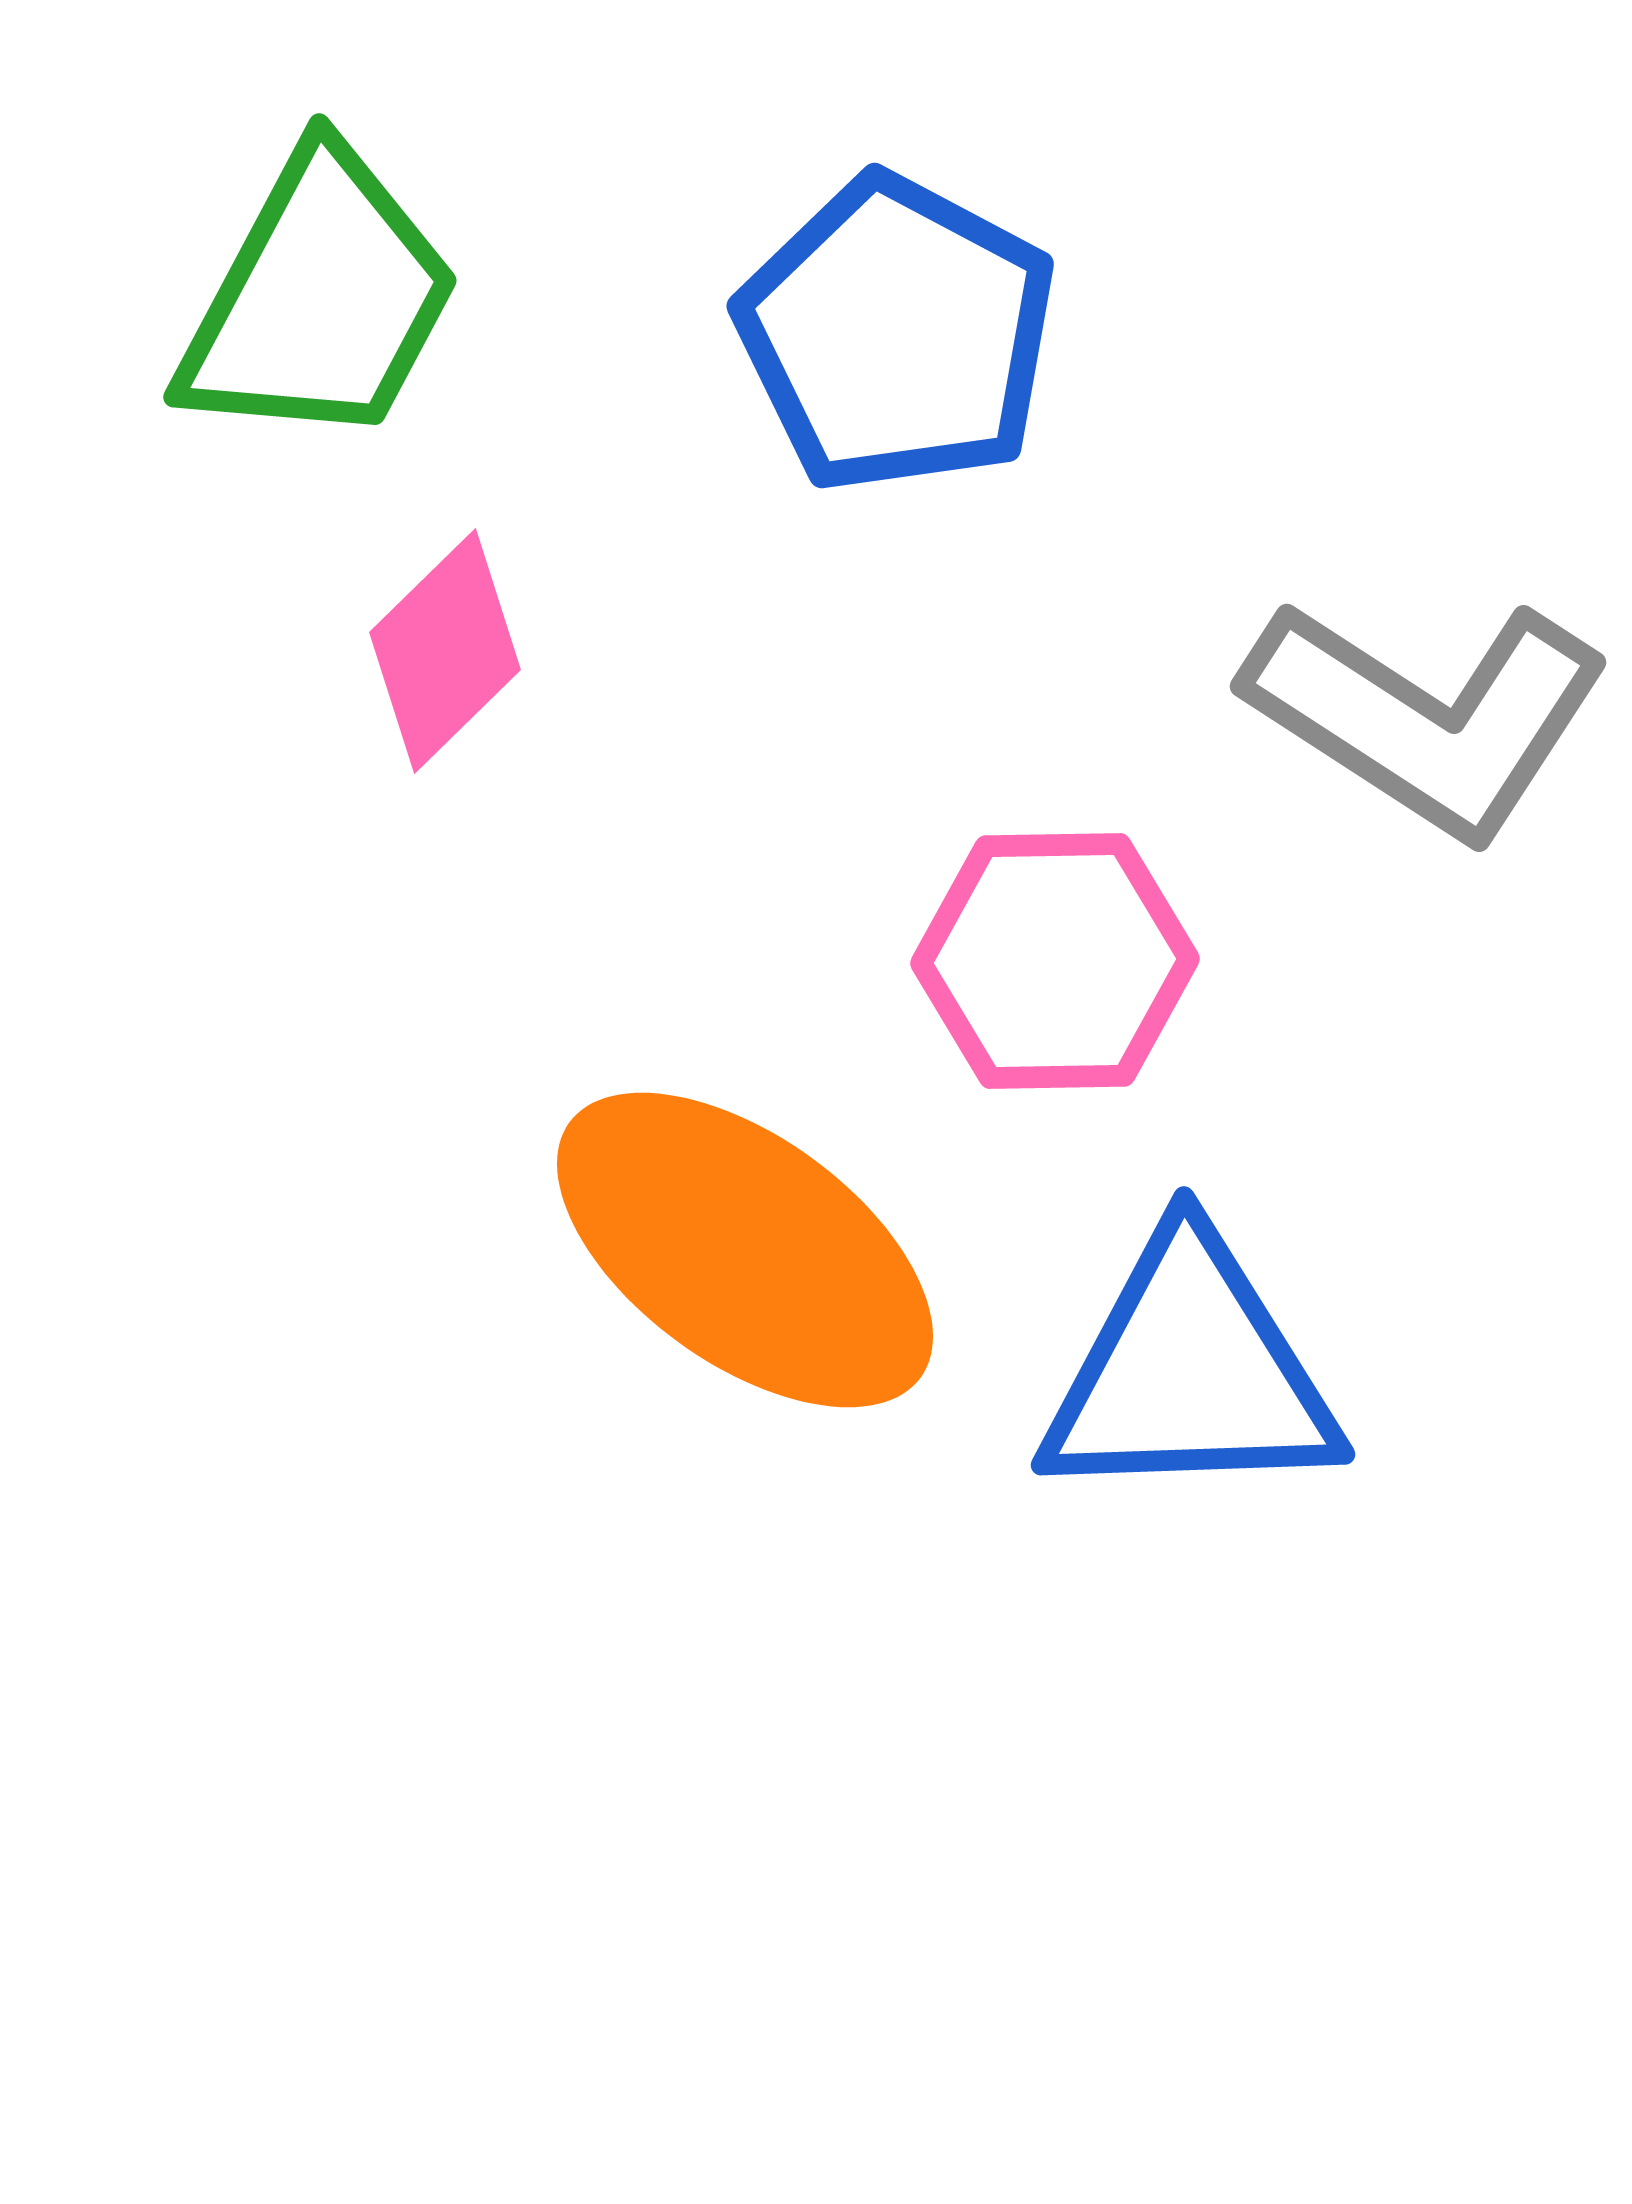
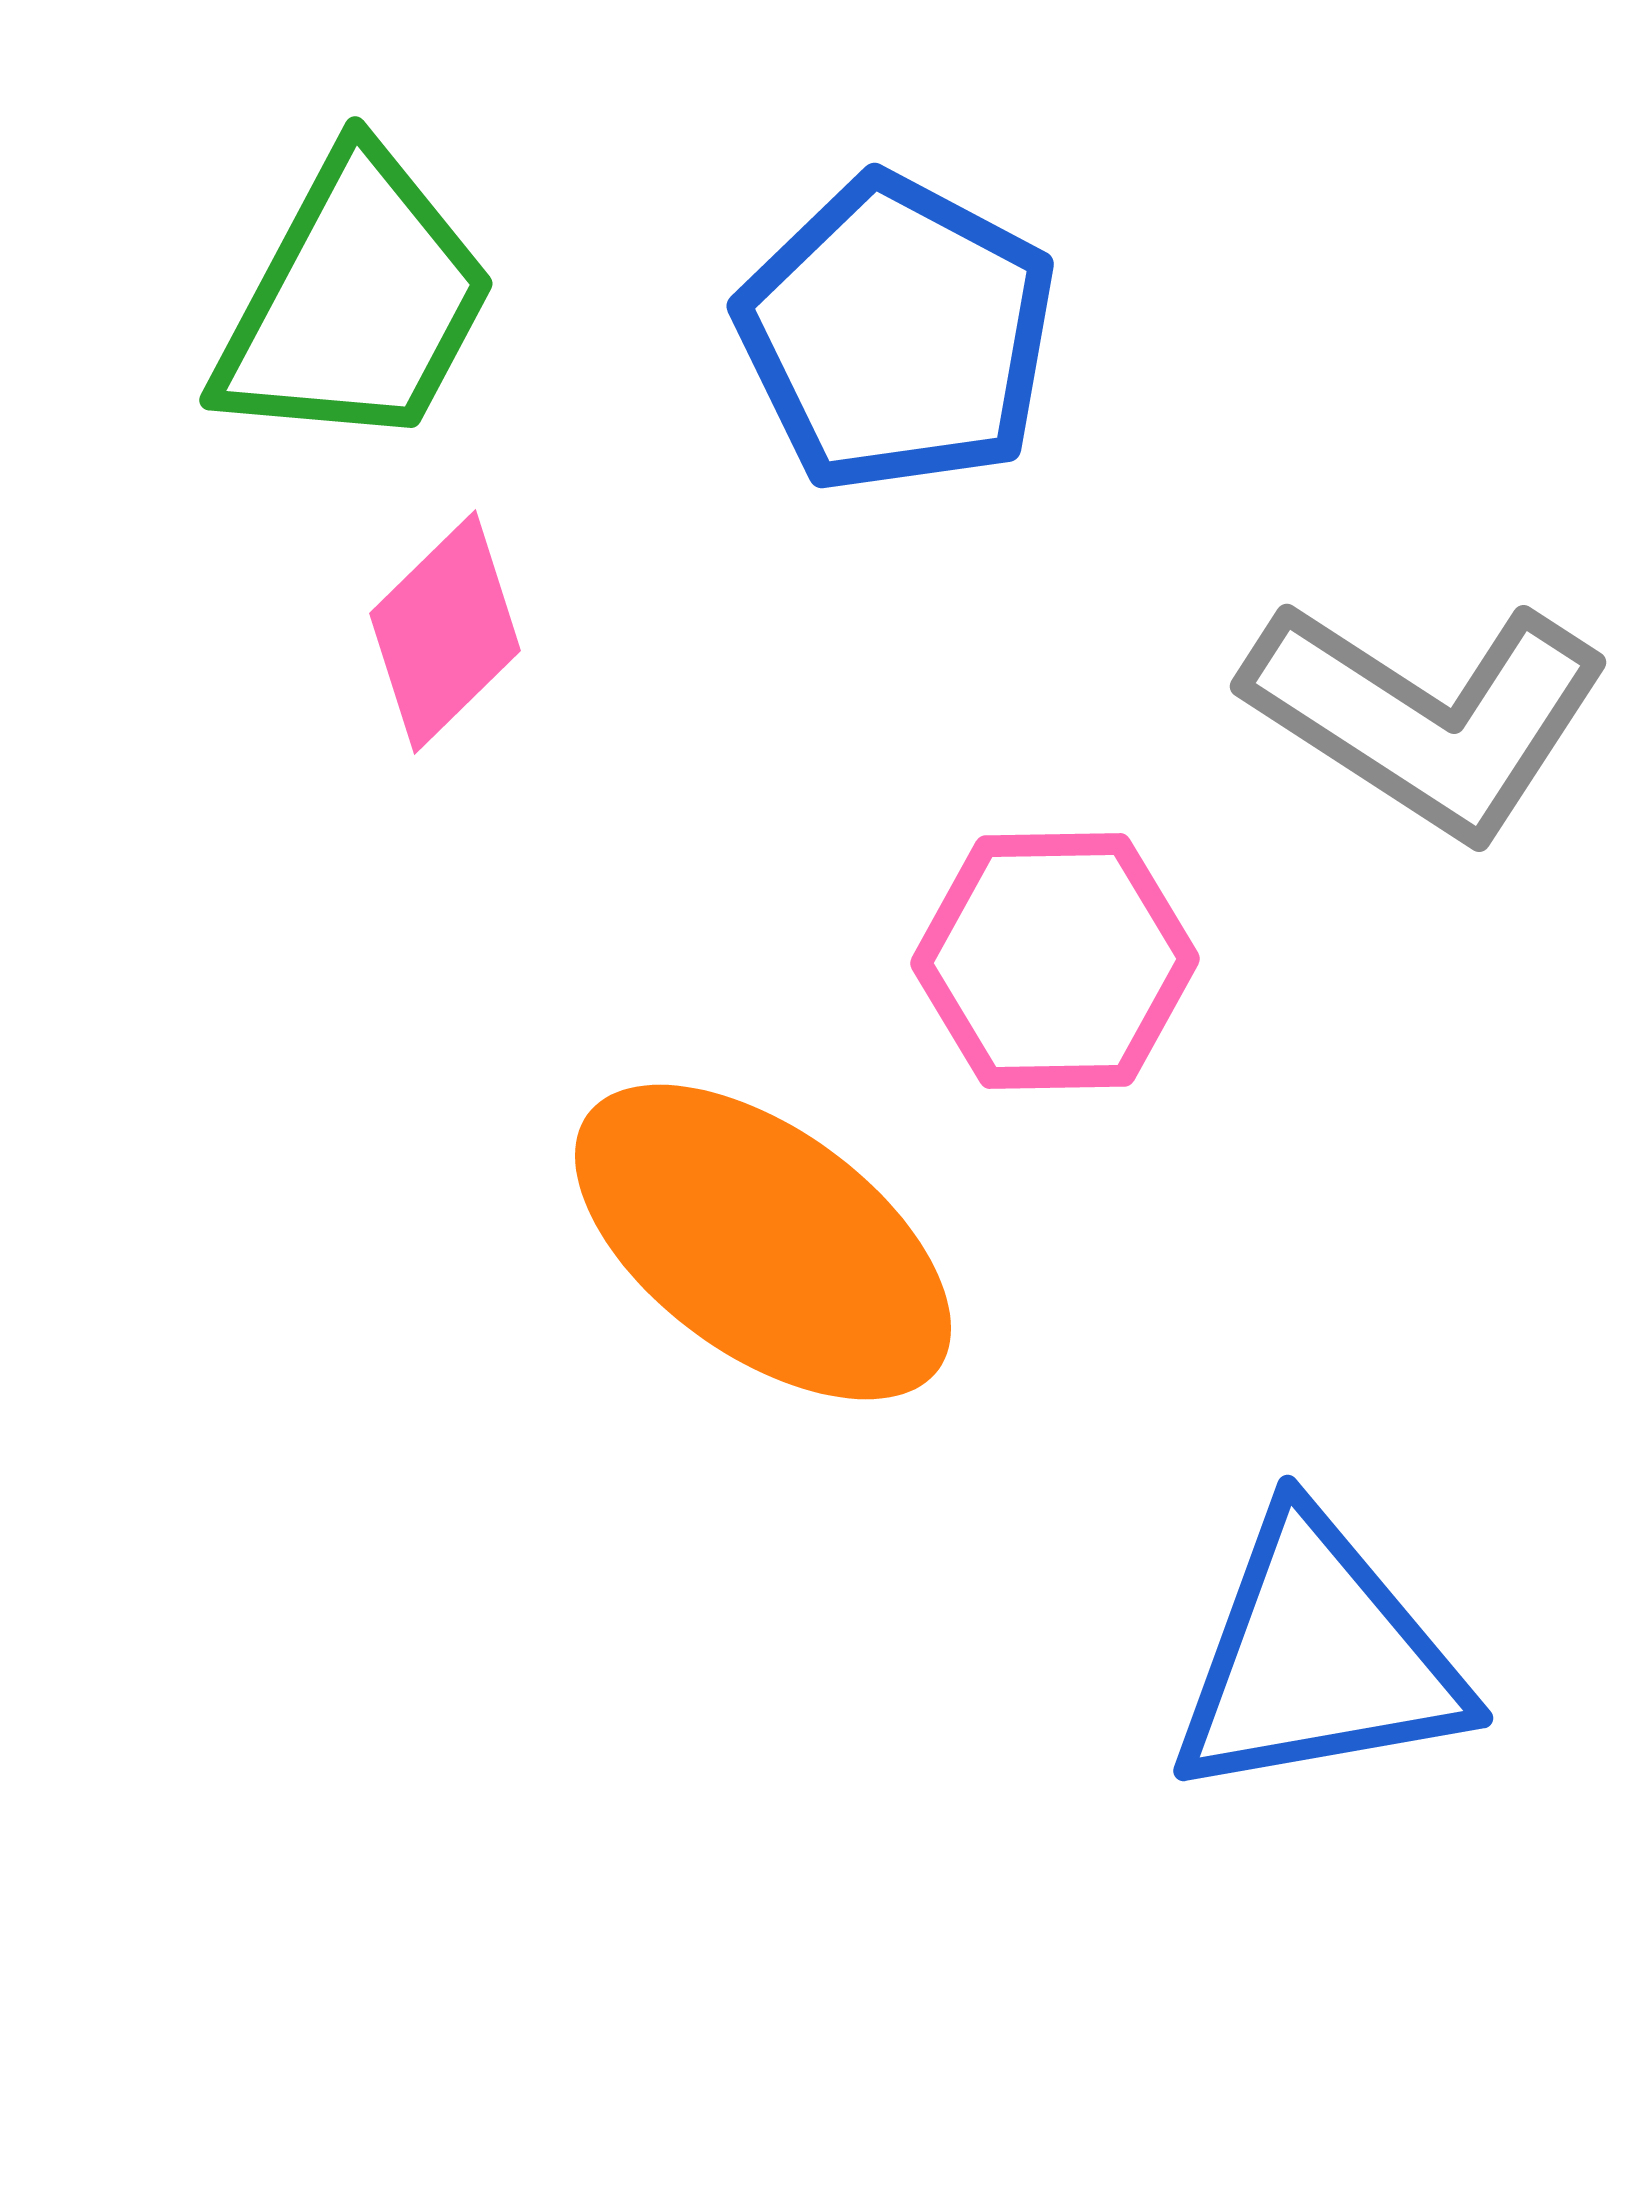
green trapezoid: moved 36 px right, 3 px down
pink diamond: moved 19 px up
orange ellipse: moved 18 px right, 8 px up
blue triangle: moved 128 px right, 286 px down; rotated 8 degrees counterclockwise
